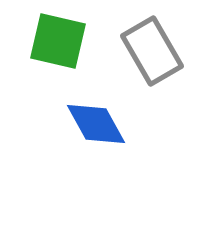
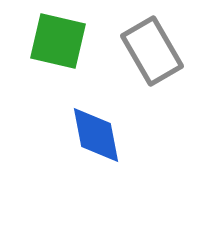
blue diamond: moved 11 px down; rotated 18 degrees clockwise
